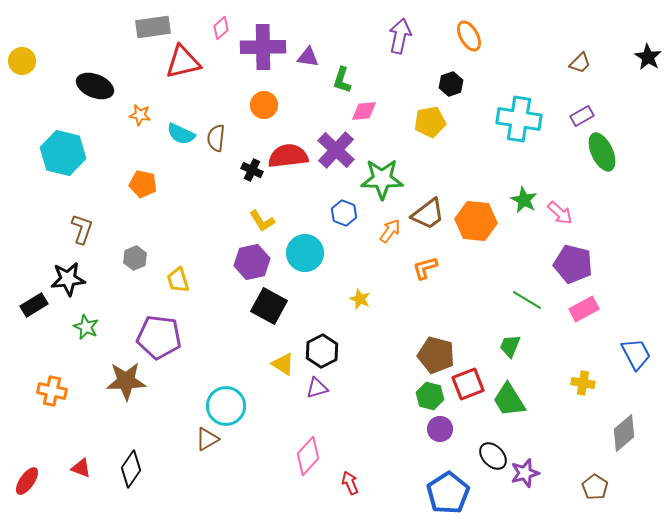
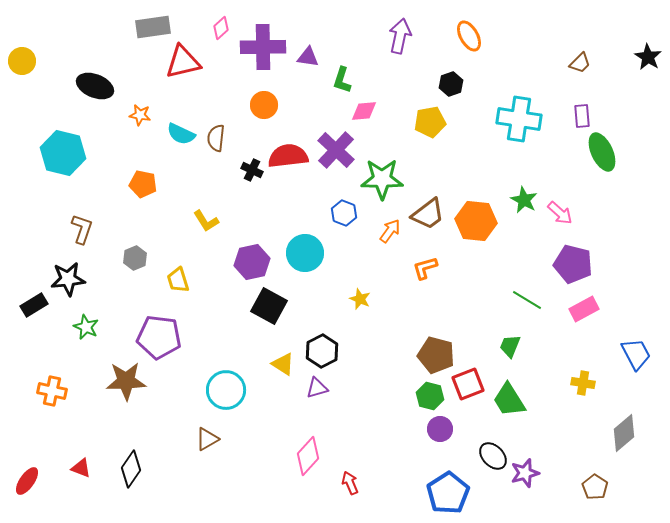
purple rectangle at (582, 116): rotated 65 degrees counterclockwise
yellow L-shape at (262, 221): moved 56 px left
cyan circle at (226, 406): moved 16 px up
